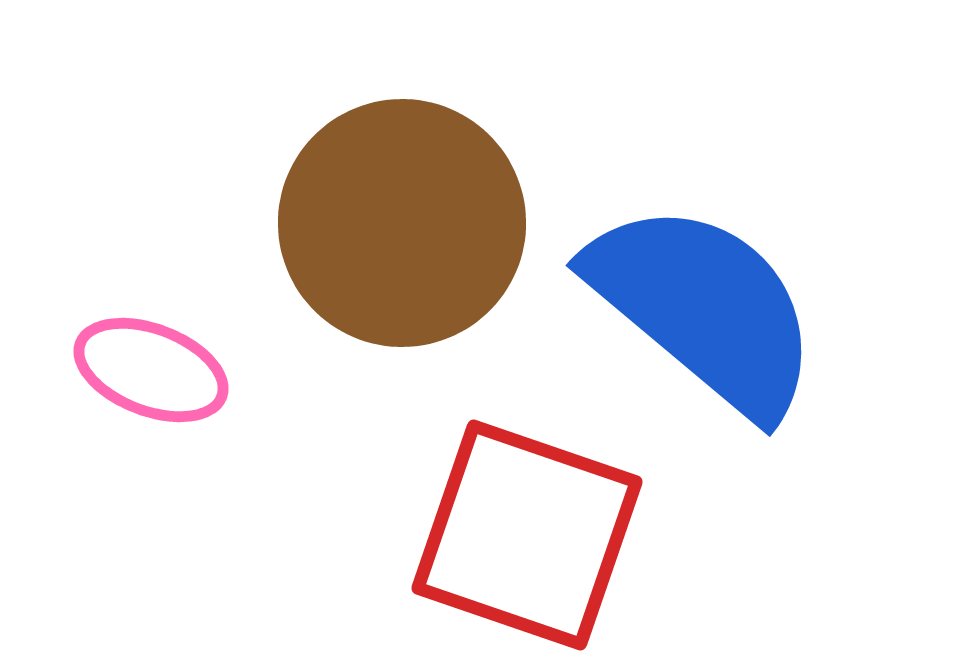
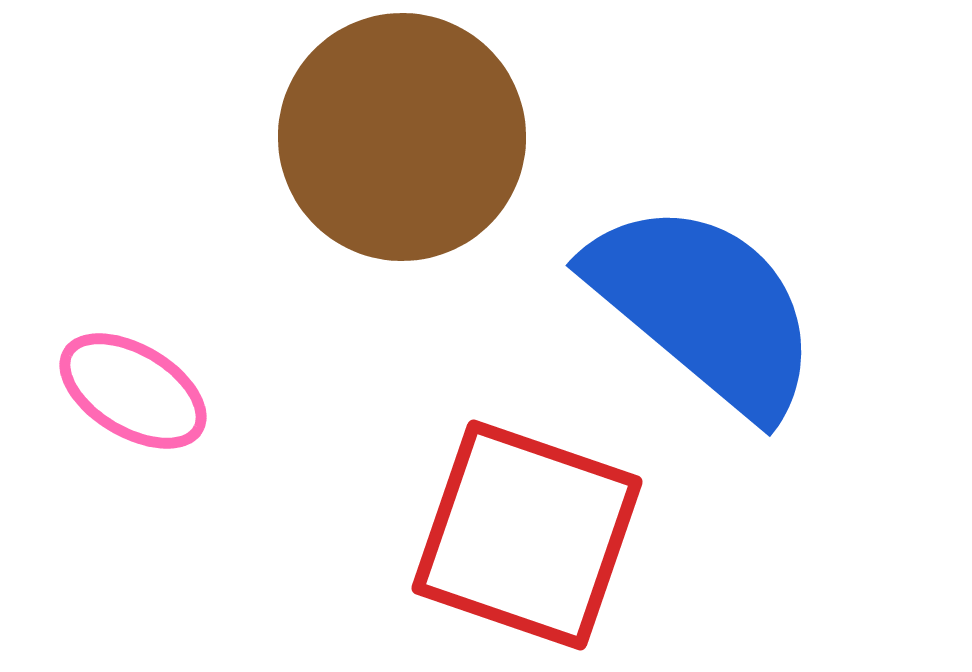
brown circle: moved 86 px up
pink ellipse: moved 18 px left, 21 px down; rotated 10 degrees clockwise
